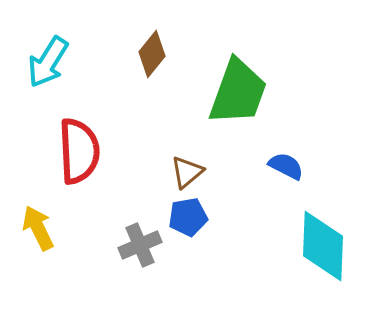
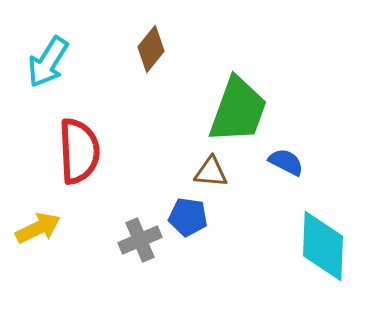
brown diamond: moved 1 px left, 5 px up
green trapezoid: moved 18 px down
blue semicircle: moved 4 px up
brown triangle: moved 24 px right; rotated 45 degrees clockwise
blue pentagon: rotated 18 degrees clockwise
yellow arrow: rotated 90 degrees clockwise
gray cross: moved 5 px up
